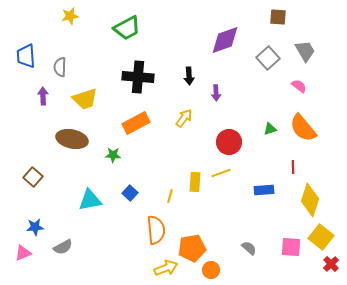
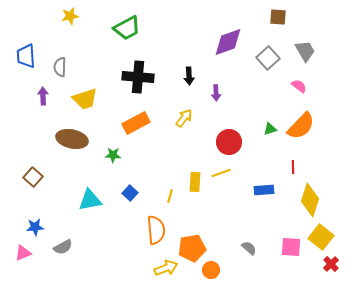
purple diamond at (225, 40): moved 3 px right, 2 px down
orange semicircle at (303, 128): moved 2 px left, 2 px up; rotated 96 degrees counterclockwise
